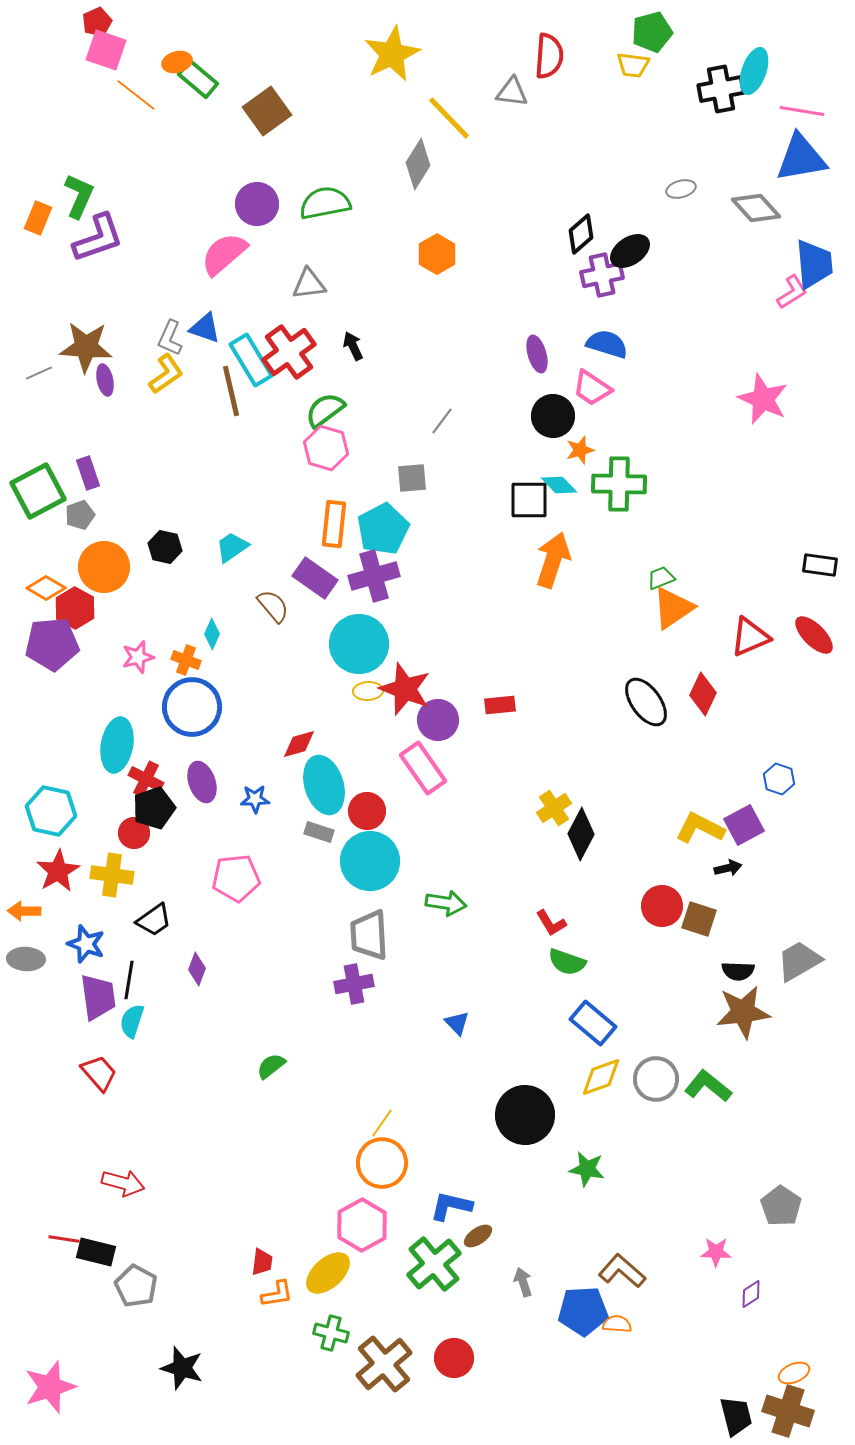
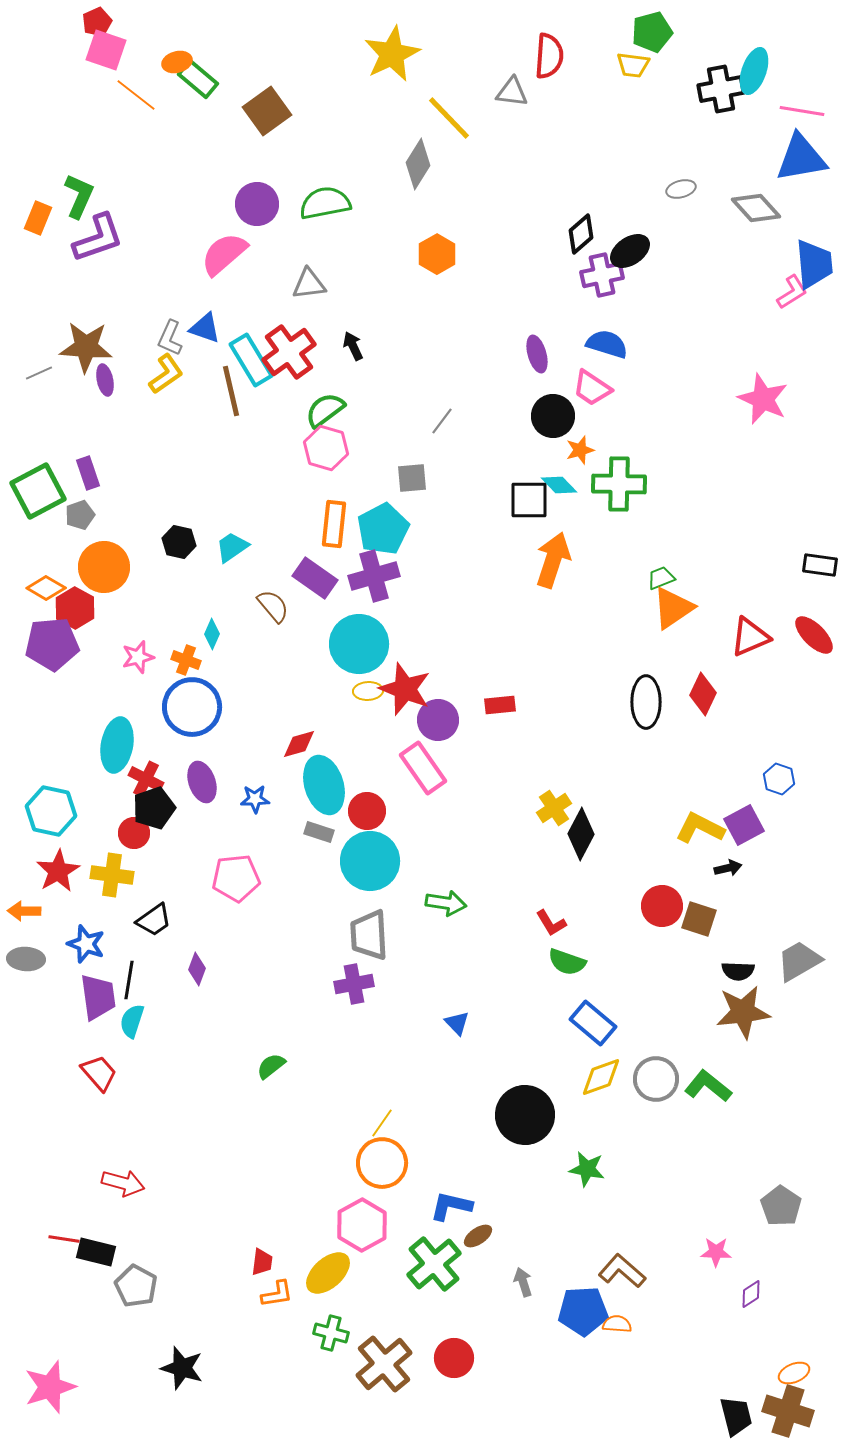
black hexagon at (165, 547): moved 14 px right, 5 px up
black ellipse at (646, 702): rotated 36 degrees clockwise
